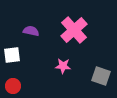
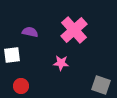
purple semicircle: moved 1 px left, 1 px down
pink star: moved 2 px left, 3 px up
gray square: moved 9 px down
red circle: moved 8 px right
